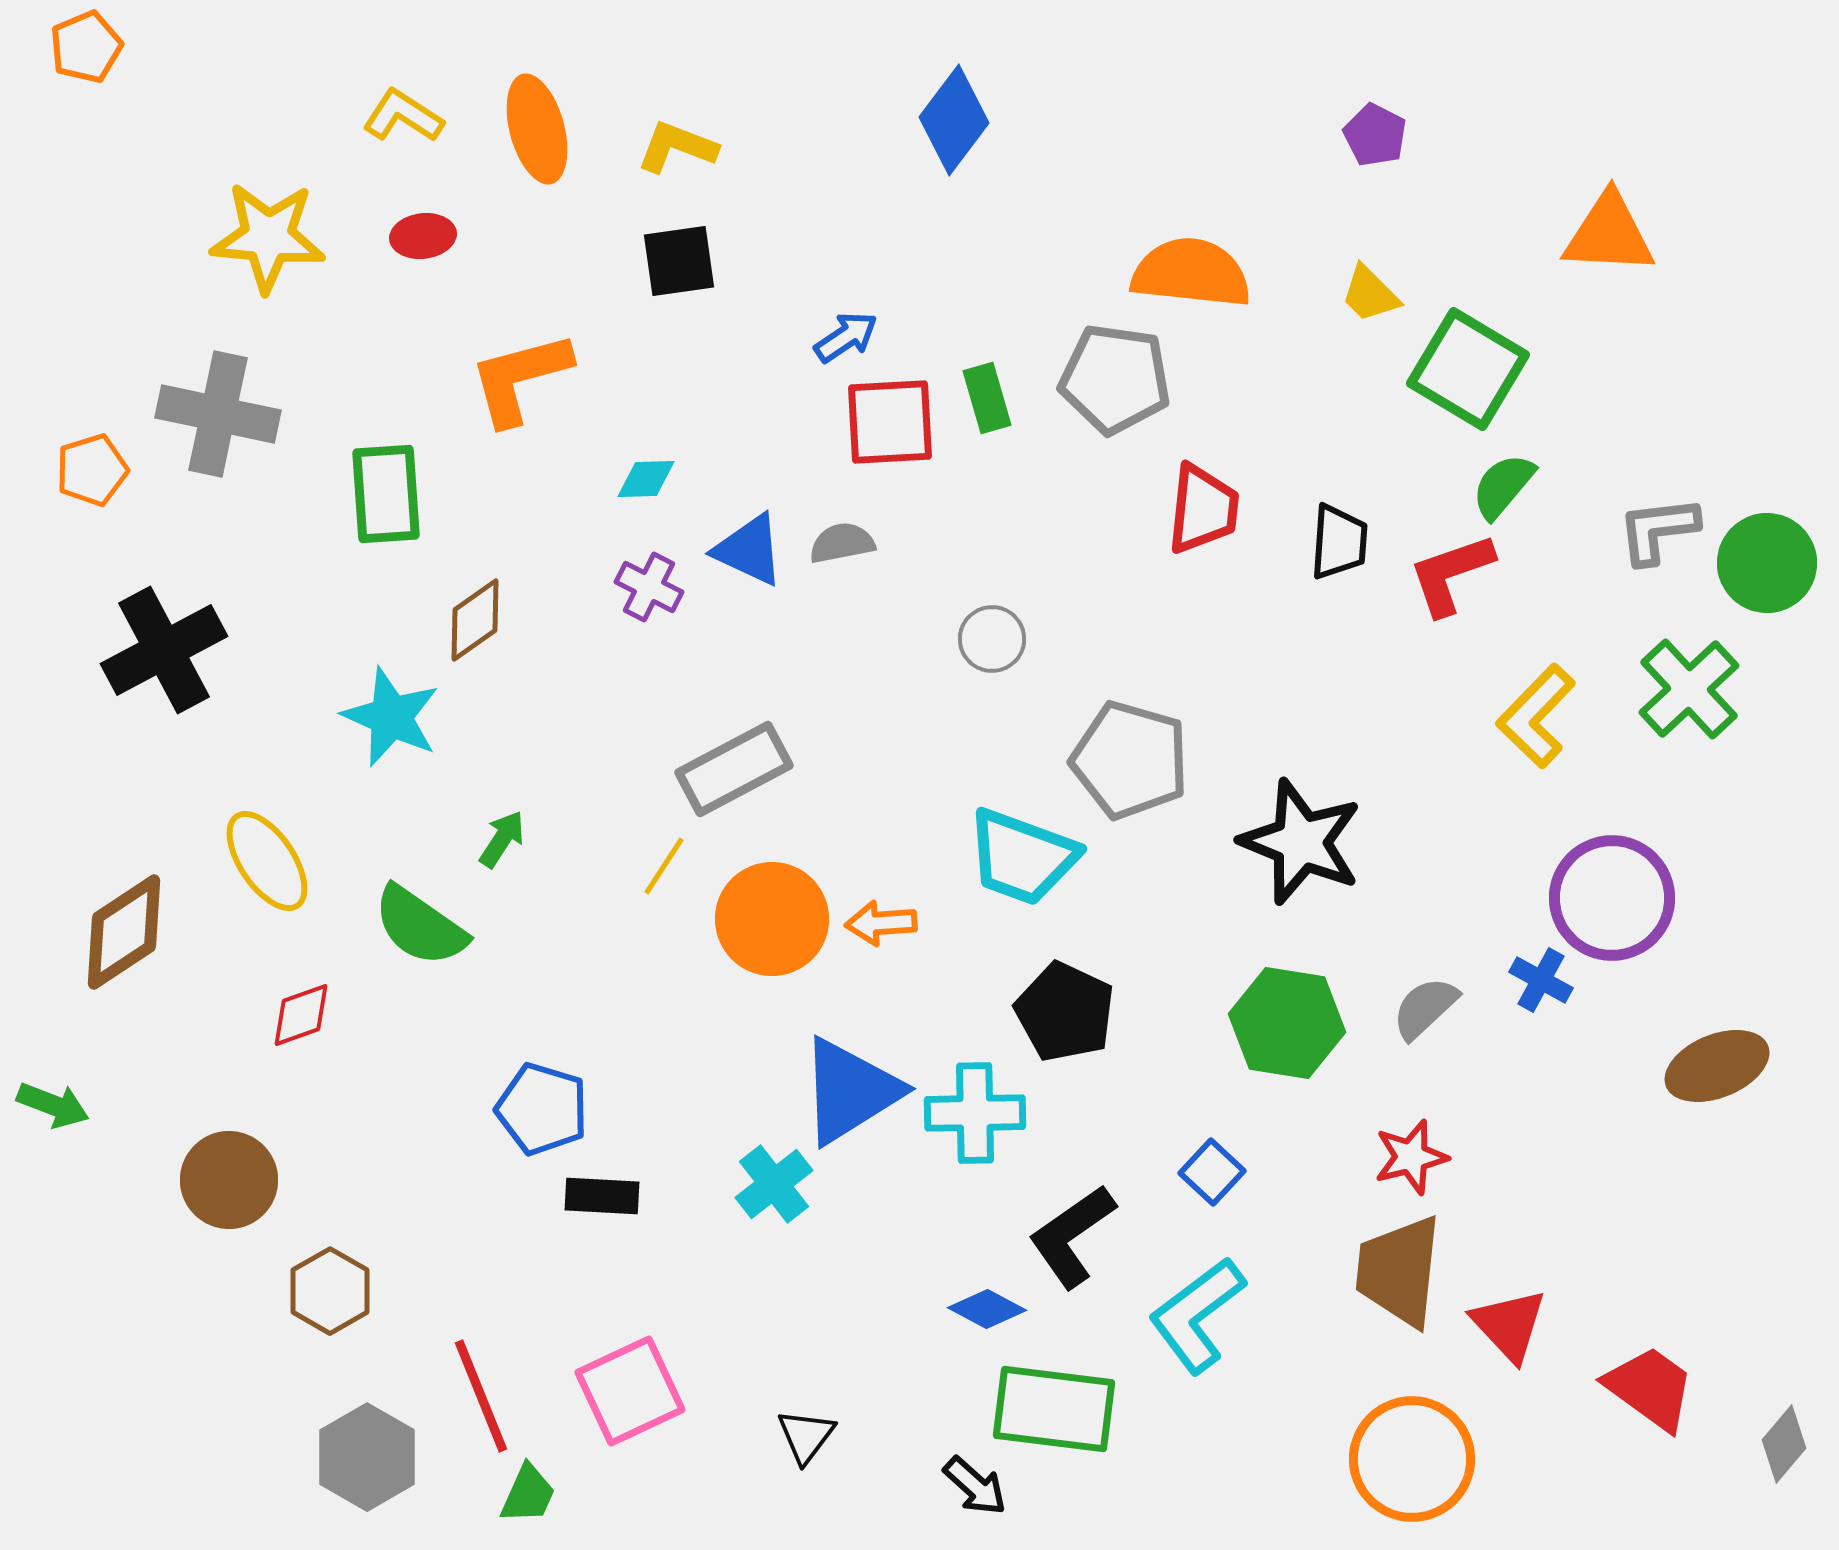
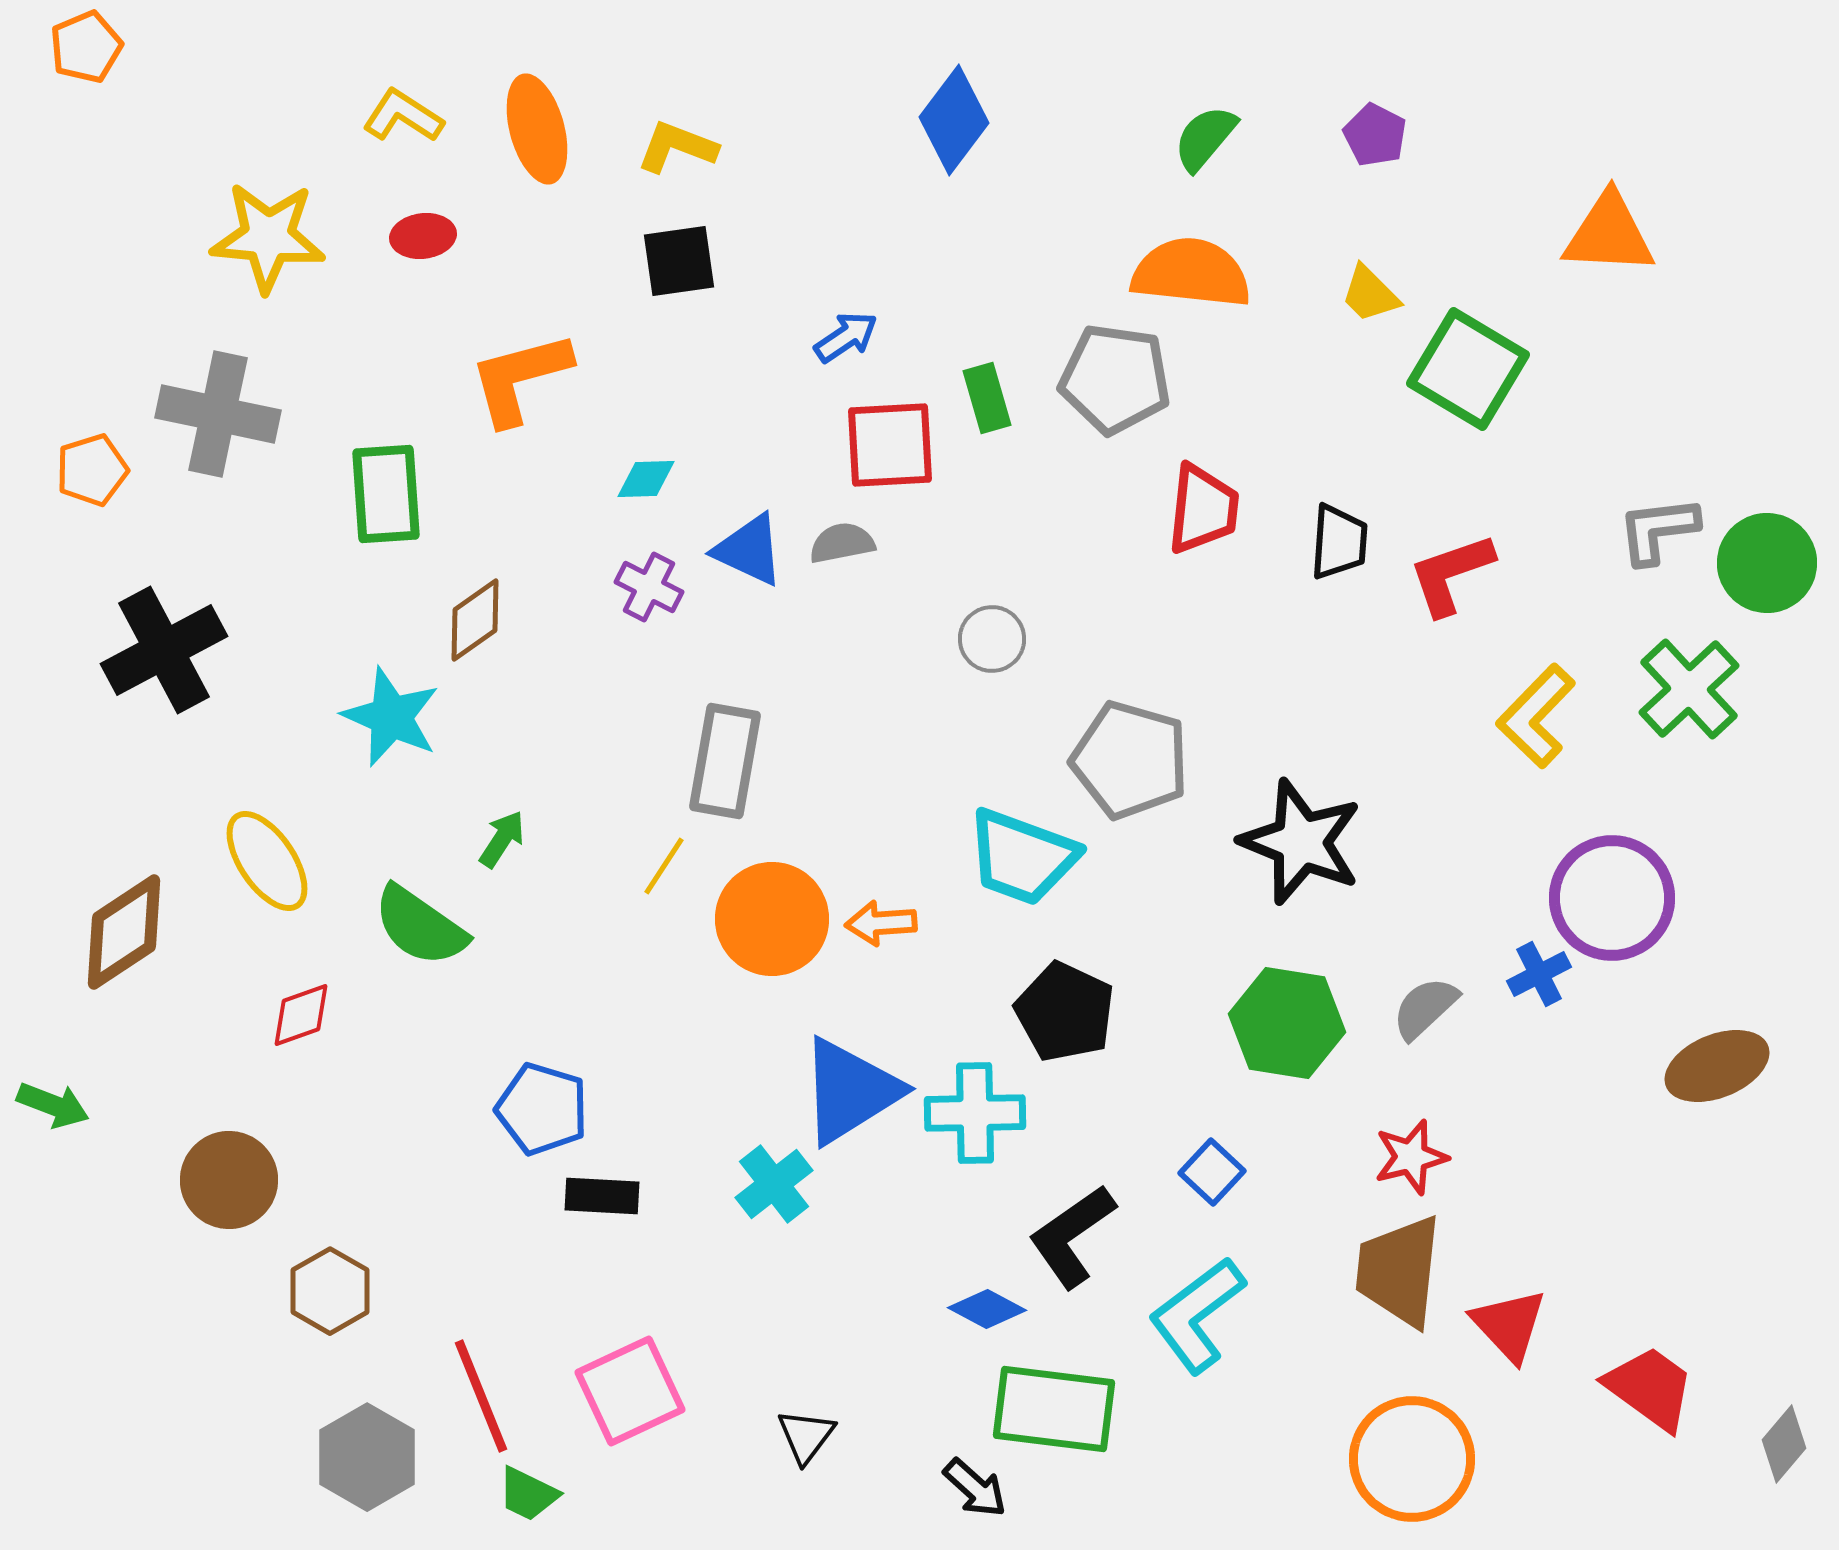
red square at (890, 422): moved 23 px down
green semicircle at (1503, 486): moved 298 px left, 348 px up
gray rectangle at (734, 769): moved 9 px left, 8 px up; rotated 52 degrees counterclockwise
blue cross at (1541, 980): moved 2 px left, 6 px up; rotated 34 degrees clockwise
black arrow at (975, 1486): moved 2 px down
green trapezoid at (528, 1494): rotated 92 degrees clockwise
